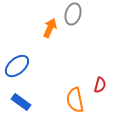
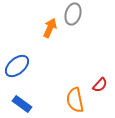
red semicircle: rotated 28 degrees clockwise
blue rectangle: moved 1 px right, 2 px down
